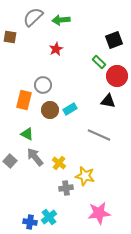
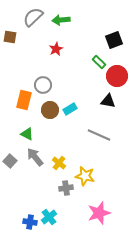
pink star: rotated 10 degrees counterclockwise
